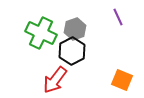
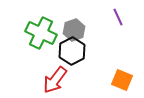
gray hexagon: moved 1 px left, 1 px down
